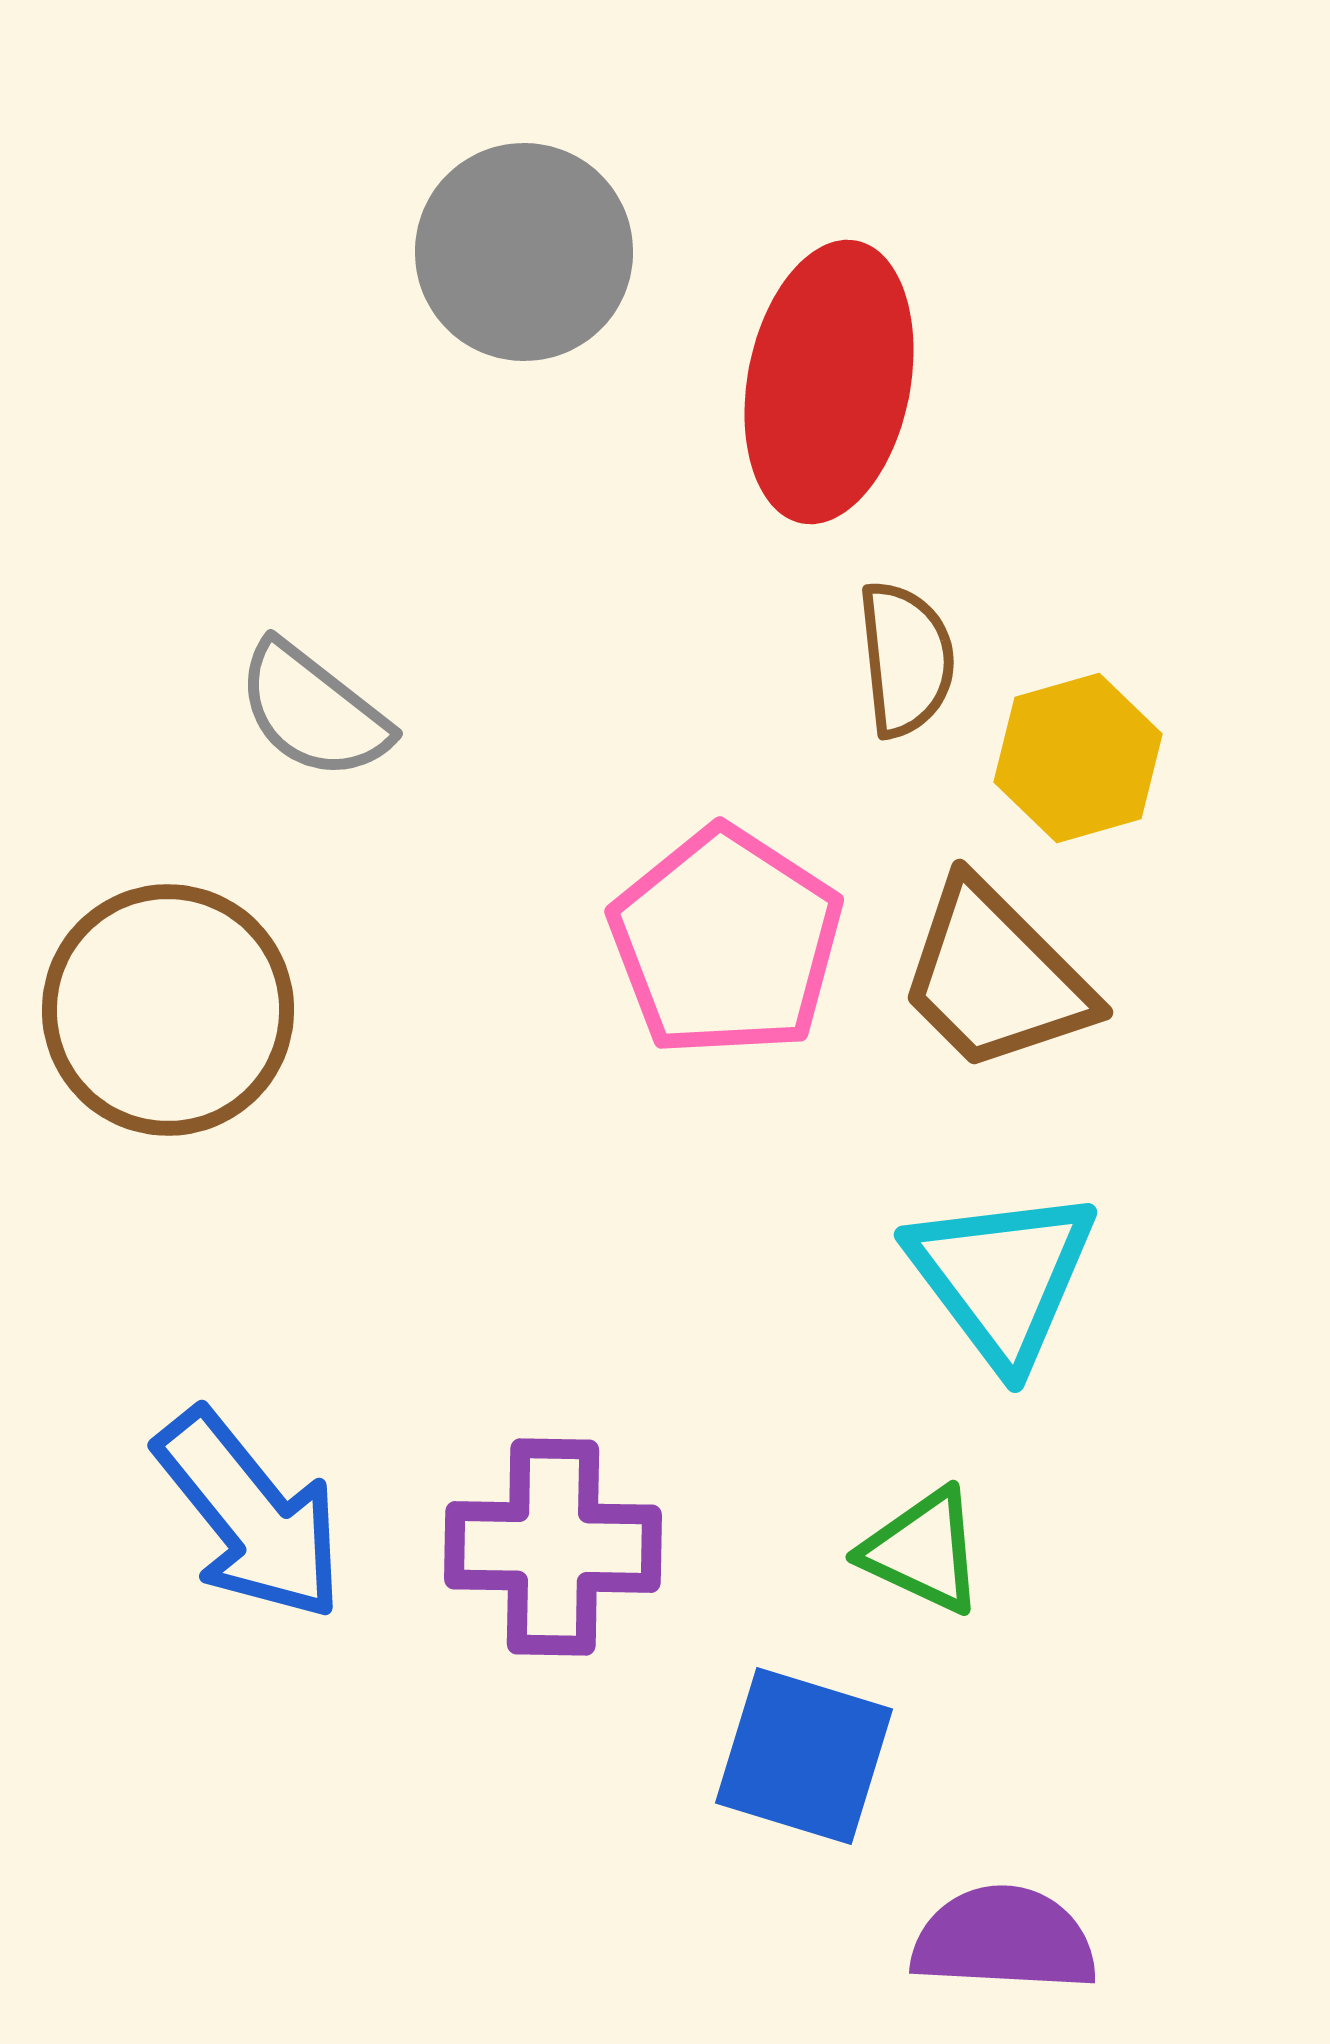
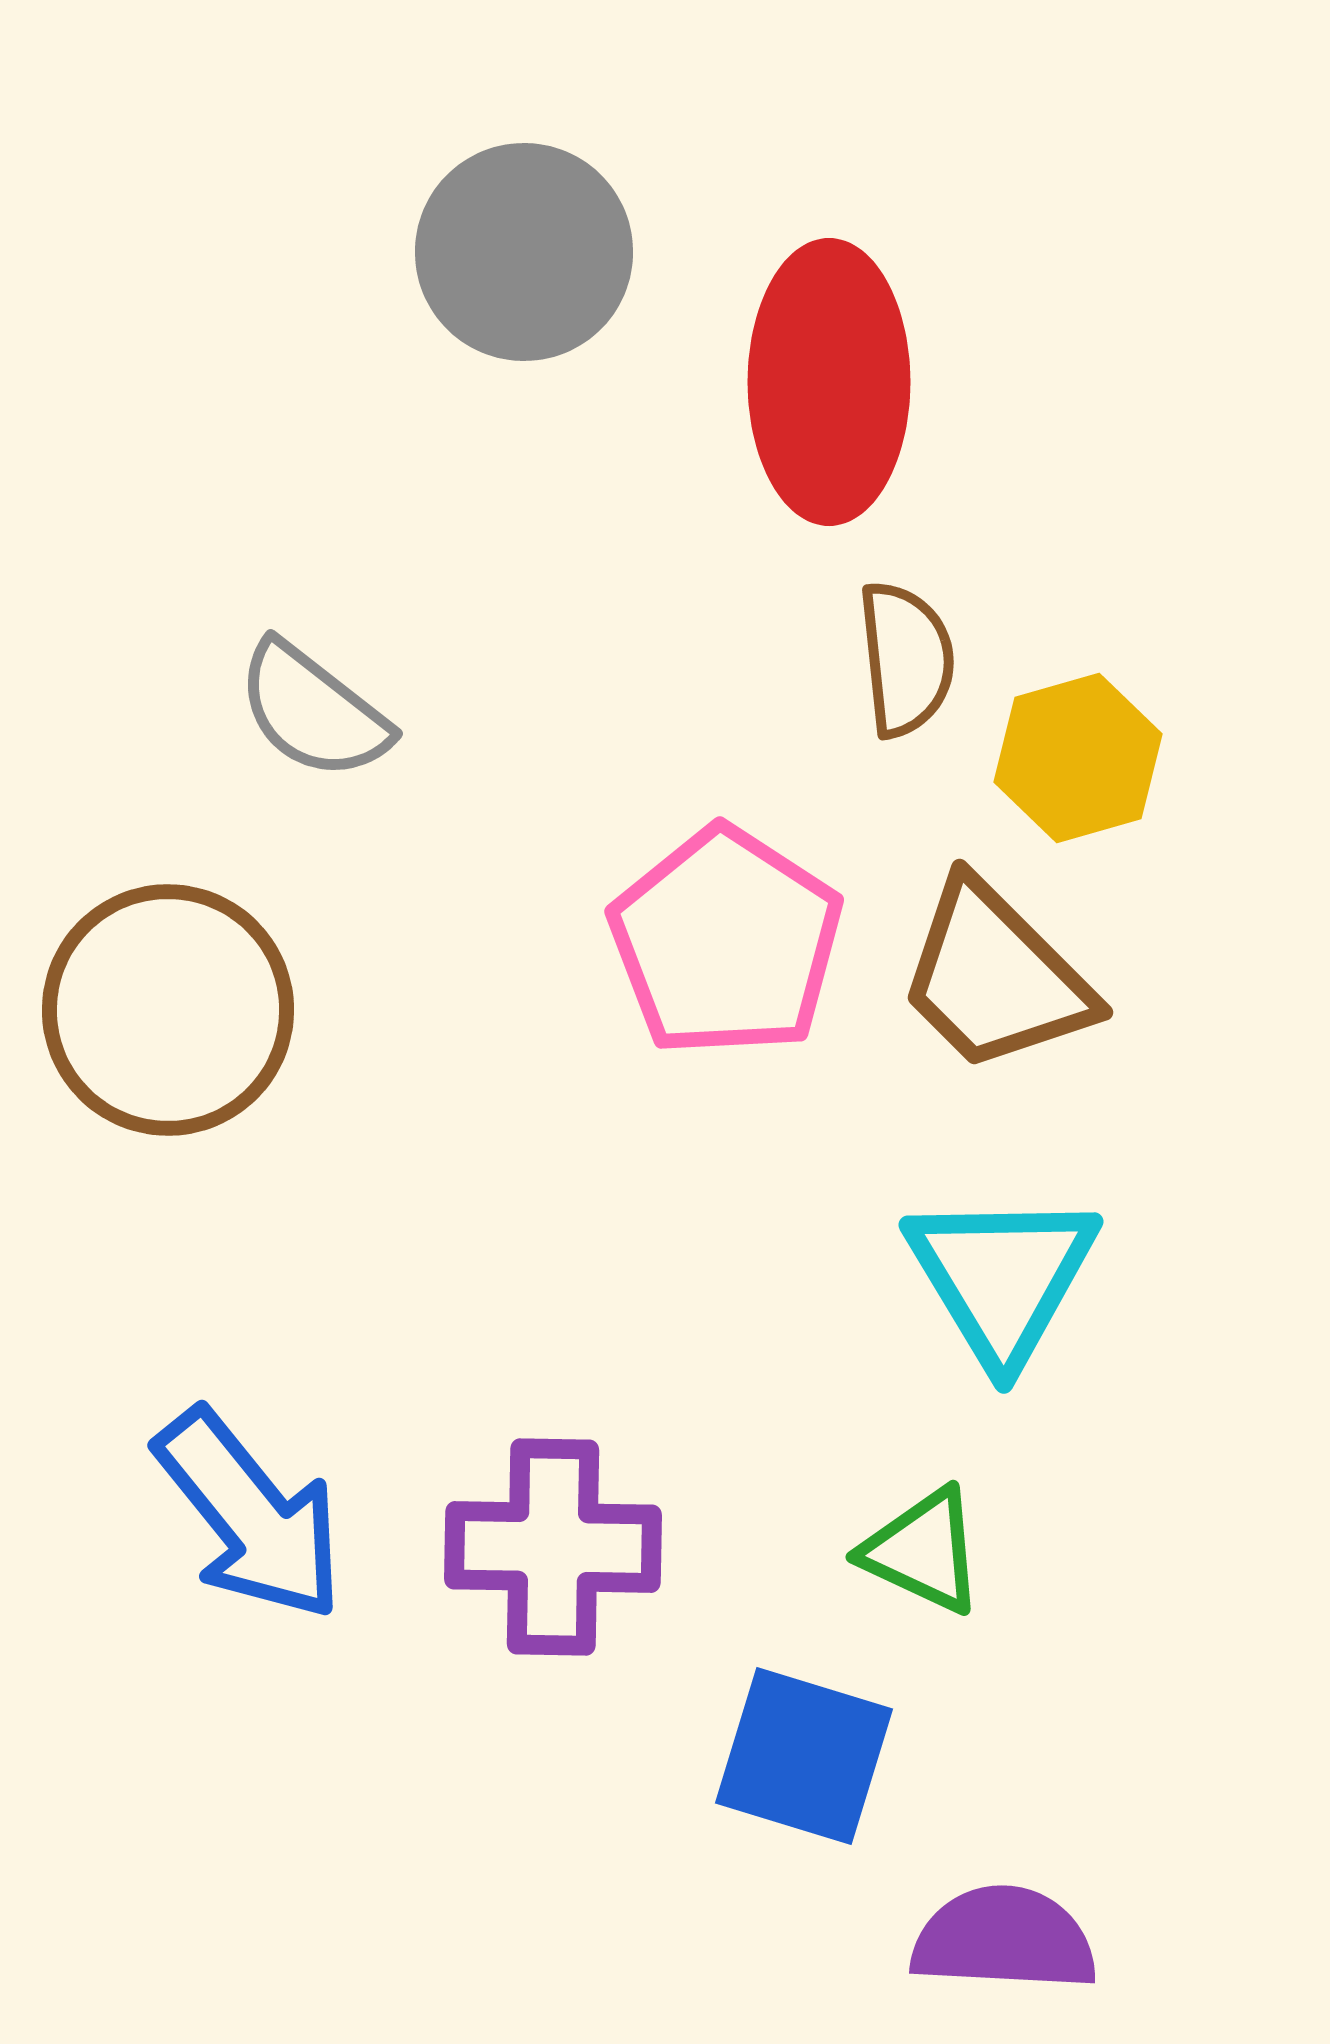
red ellipse: rotated 11 degrees counterclockwise
cyan triangle: rotated 6 degrees clockwise
